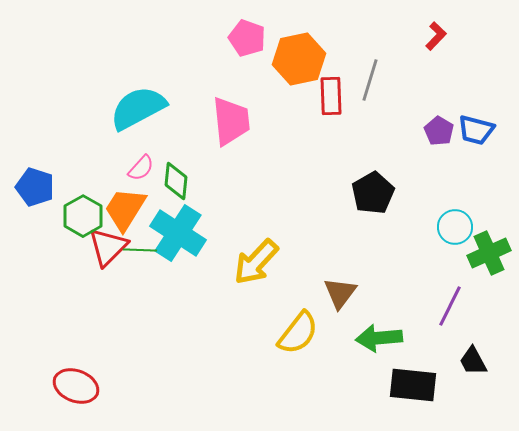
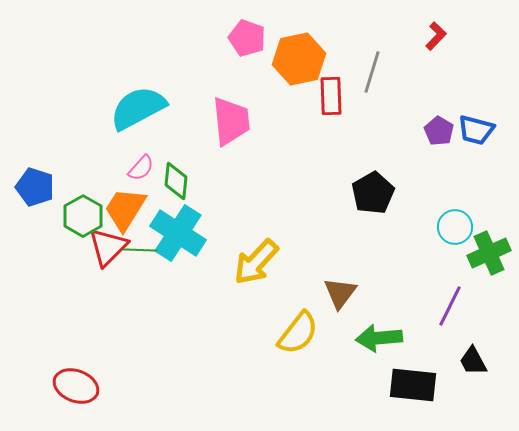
gray line: moved 2 px right, 8 px up
